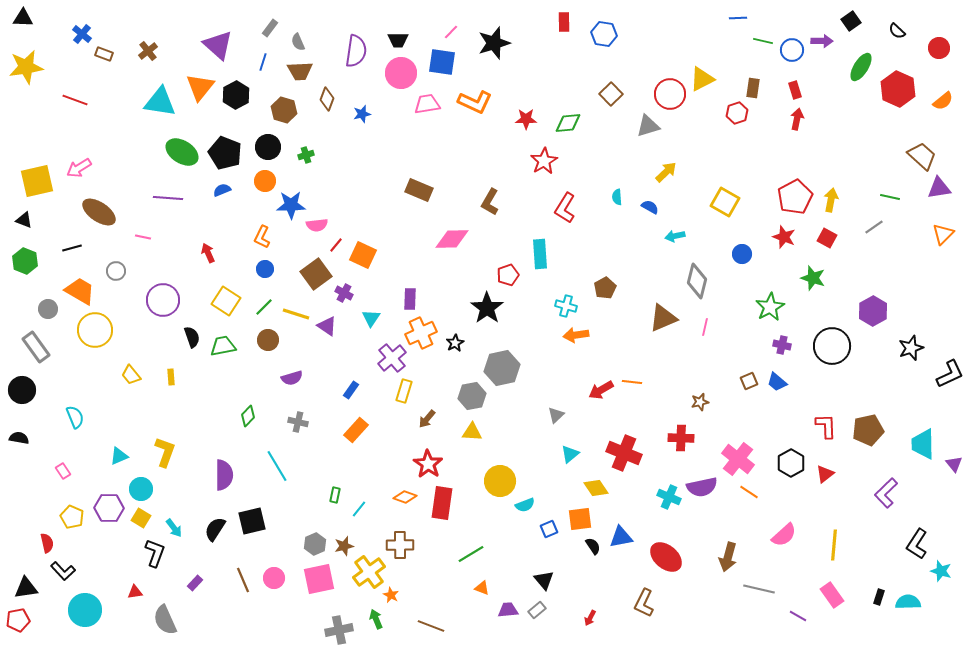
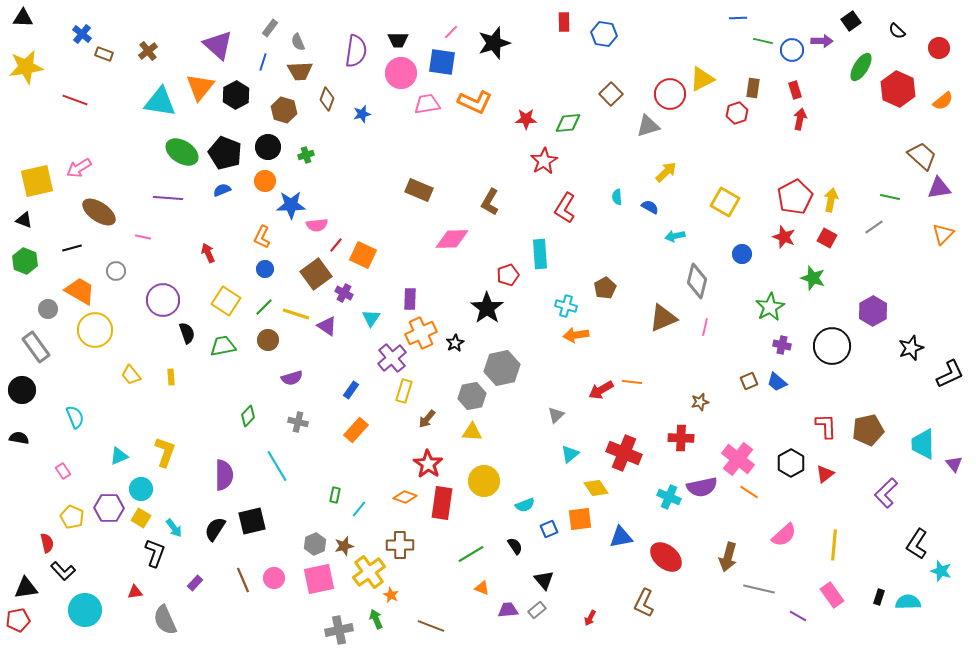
red arrow at (797, 119): moved 3 px right
black semicircle at (192, 337): moved 5 px left, 4 px up
yellow circle at (500, 481): moved 16 px left
black semicircle at (593, 546): moved 78 px left
